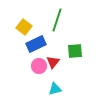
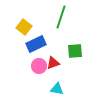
green line: moved 4 px right, 3 px up
red triangle: moved 1 px down; rotated 32 degrees clockwise
cyan triangle: moved 2 px right; rotated 24 degrees clockwise
